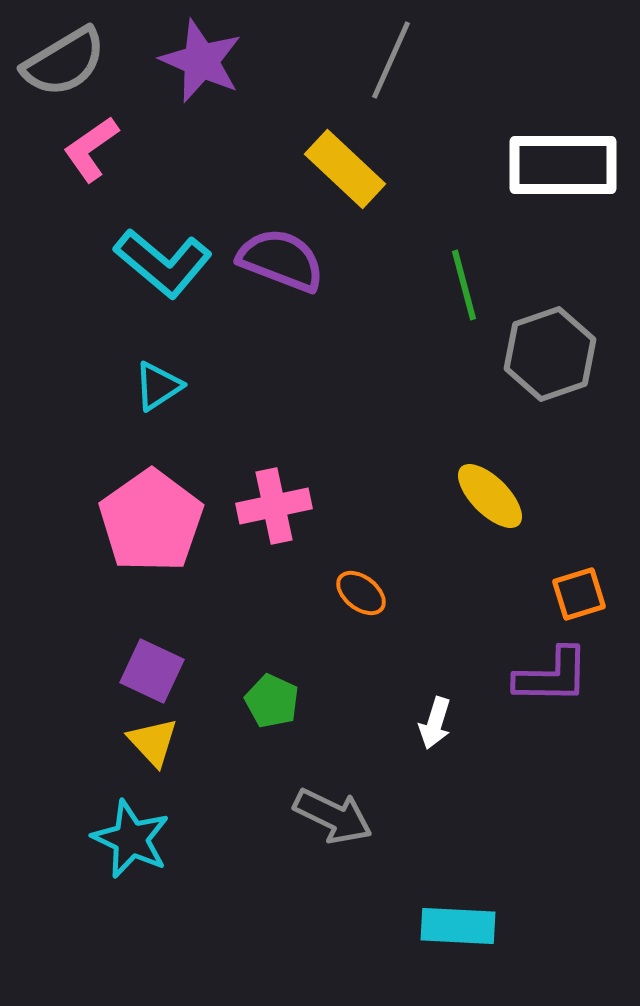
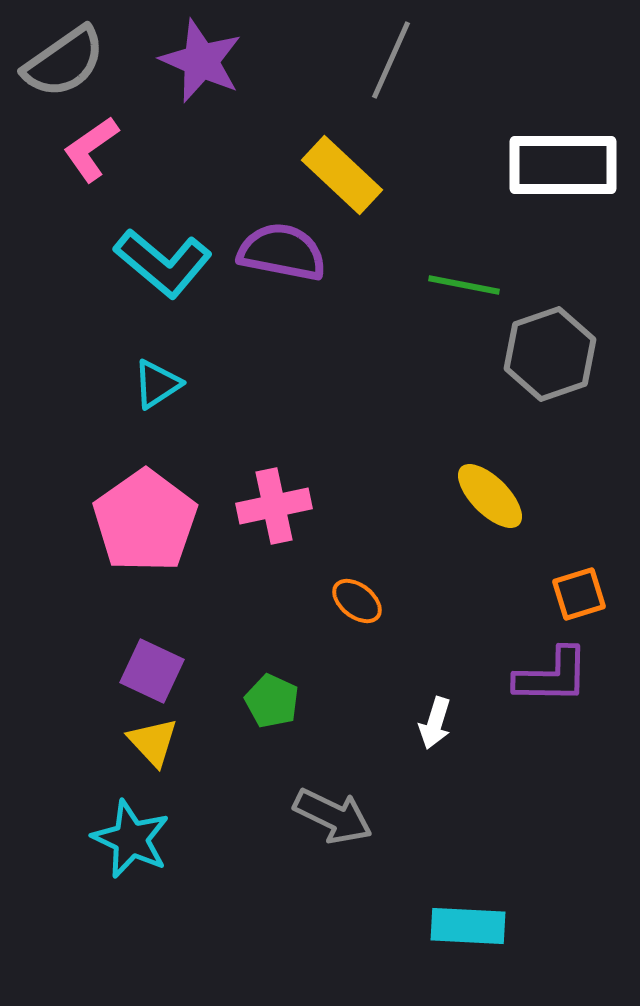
gray semicircle: rotated 4 degrees counterclockwise
yellow rectangle: moved 3 px left, 6 px down
purple semicircle: moved 1 px right, 8 px up; rotated 10 degrees counterclockwise
green line: rotated 64 degrees counterclockwise
cyan triangle: moved 1 px left, 2 px up
pink pentagon: moved 6 px left
orange ellipse: moved 4 px left, 8 px down
cyan rectangle: moved 10 px right
